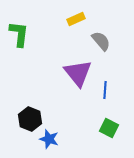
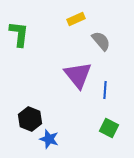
purple triangle: moved 2 px down
